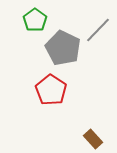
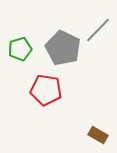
green pentagon: moved 15 px left, 29 px down; rotated 20 degrees clockwise
red pentagon: moved 5 px left; rotated 24 degrees counterclockwise
brown rectangle: moved 5 px right, 4 px up; rotated 18 degrees counterclockwise
